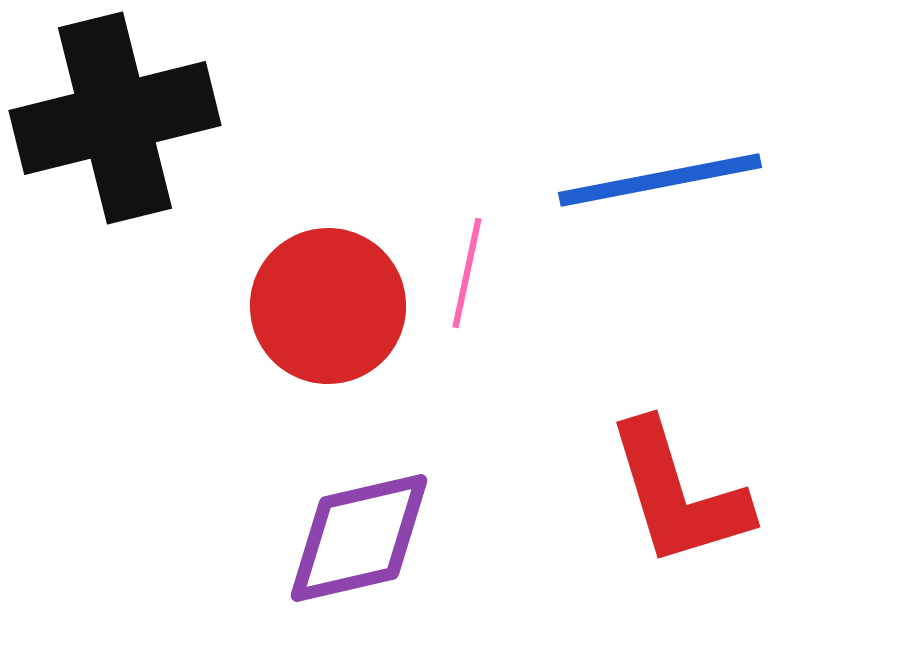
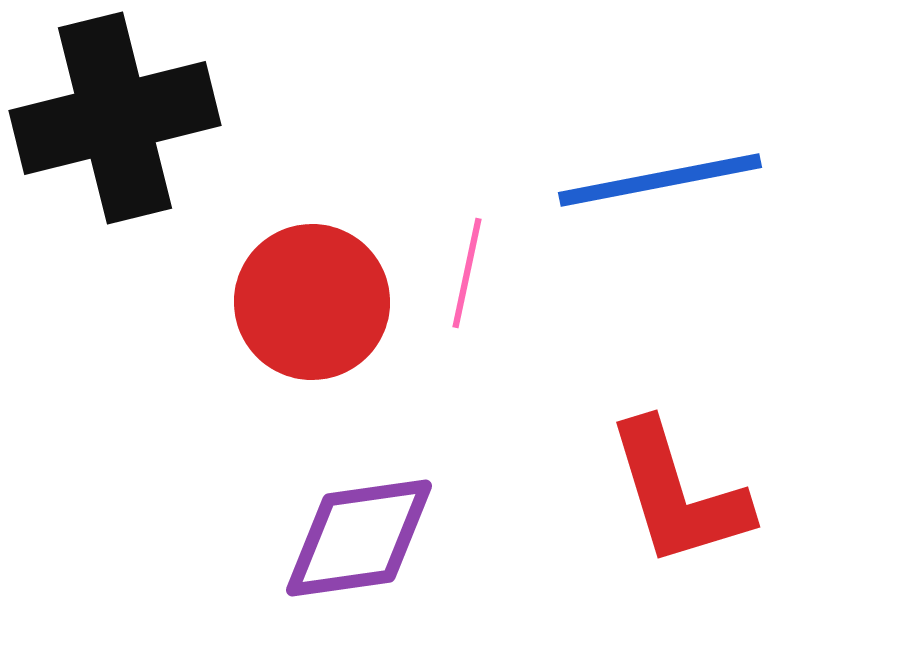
red circle: moved 16 px left, 4 px up
purple diamond: rotated 5 degrees clockwise
